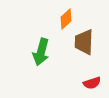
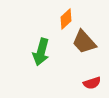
brown trapezoid: rotated 44 degrees counterclockwise
